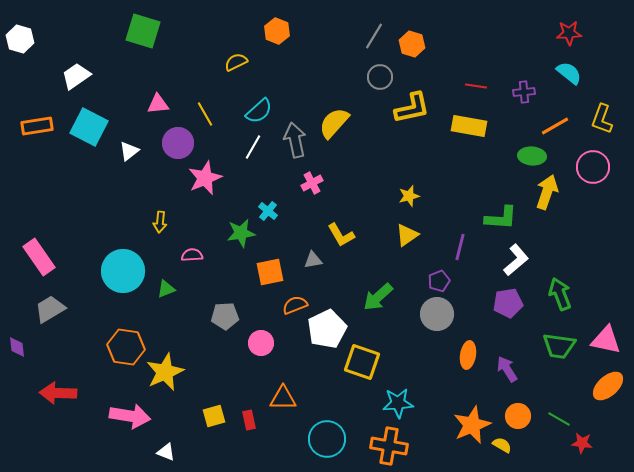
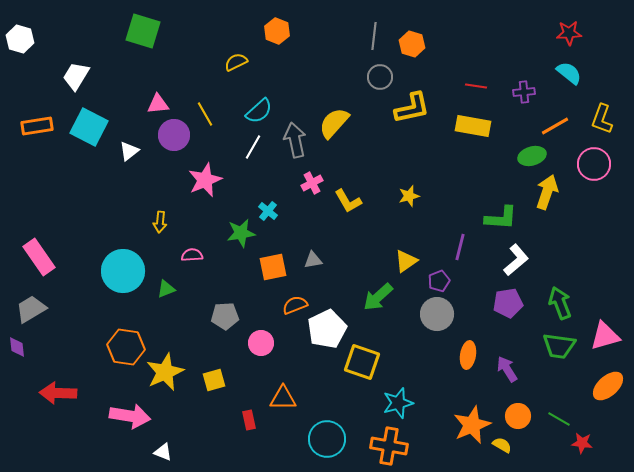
gray line at (374, 36): rotated 24 degrees counterclockwise
white trapezoid at (76, 76): rotated 24 degrees counterclockwise
yellow rectangle at (469, 126): moved 4 px right
purple circle at (178, 143): moved 4 px left, 8 px up
green ellipse at (532, 156): rotated 20 degrees counterclockwise
pink circle at (593, 167): moved 1 px right, 3 px up
pink star at (205, 178): moved 2 px down
yellow L-shape at (341, 235): moved 7 px right, 34 px up
yellow triangle at (407, 235): moved 1 px left, 26 px down
orange square at (270, 272): moved 3 px right, 5 px up
green arrow at (560, 294): moved 9 px down
gray trapezoid at (50, 309): moved 19 px left
pink triangle at (606, 340): moved 1 px left, 4 px up; rotated 28 degrees counterclockwise
cyan star at (398, 403): rotated 12 degrees counterclockwise
yellow square at (214, 416): moved 36 px up
white triangle at (166, 452): moved 3 px left
